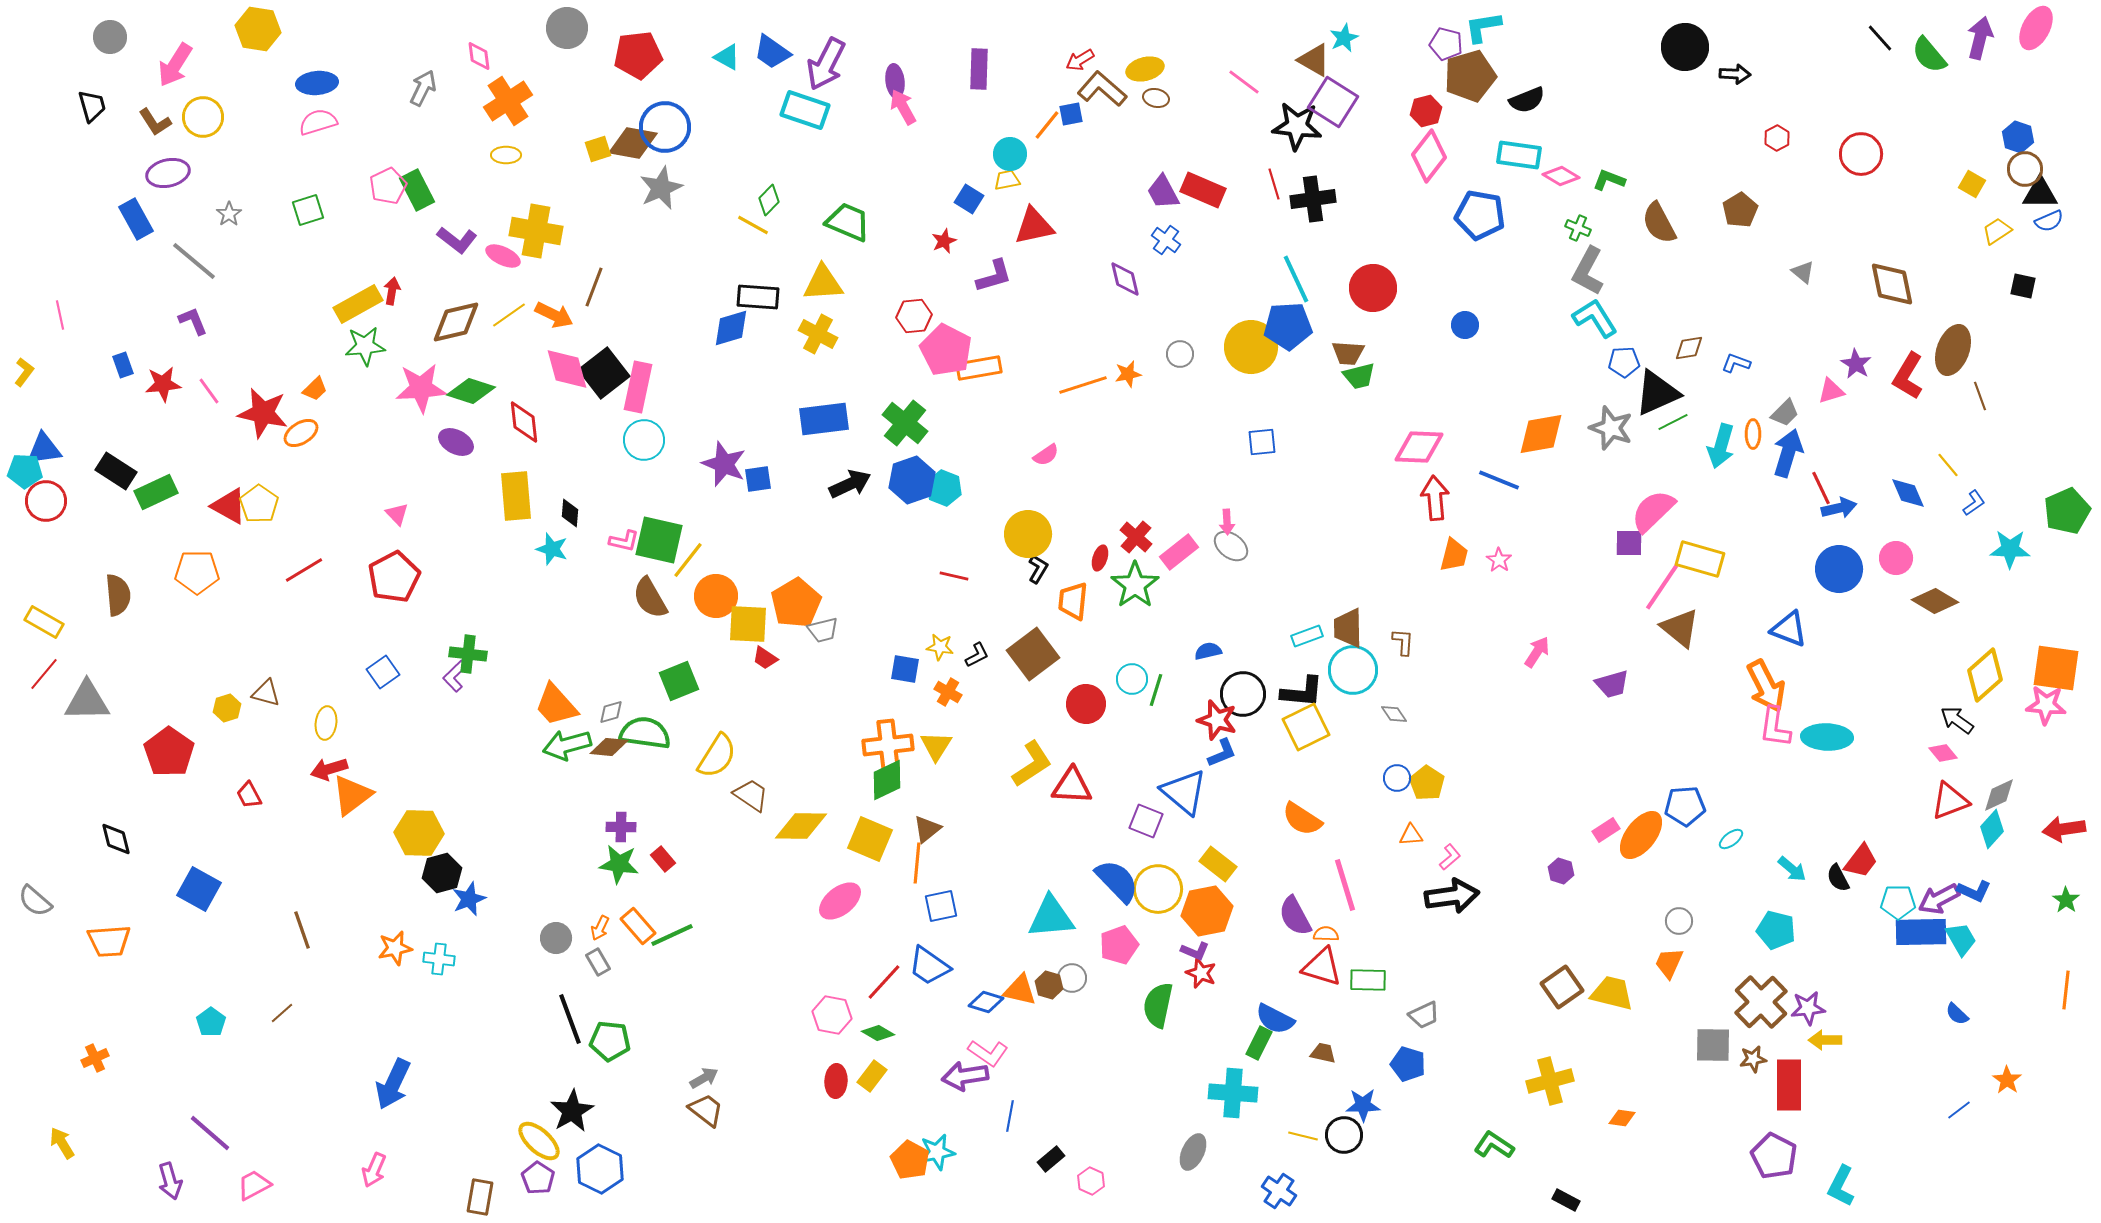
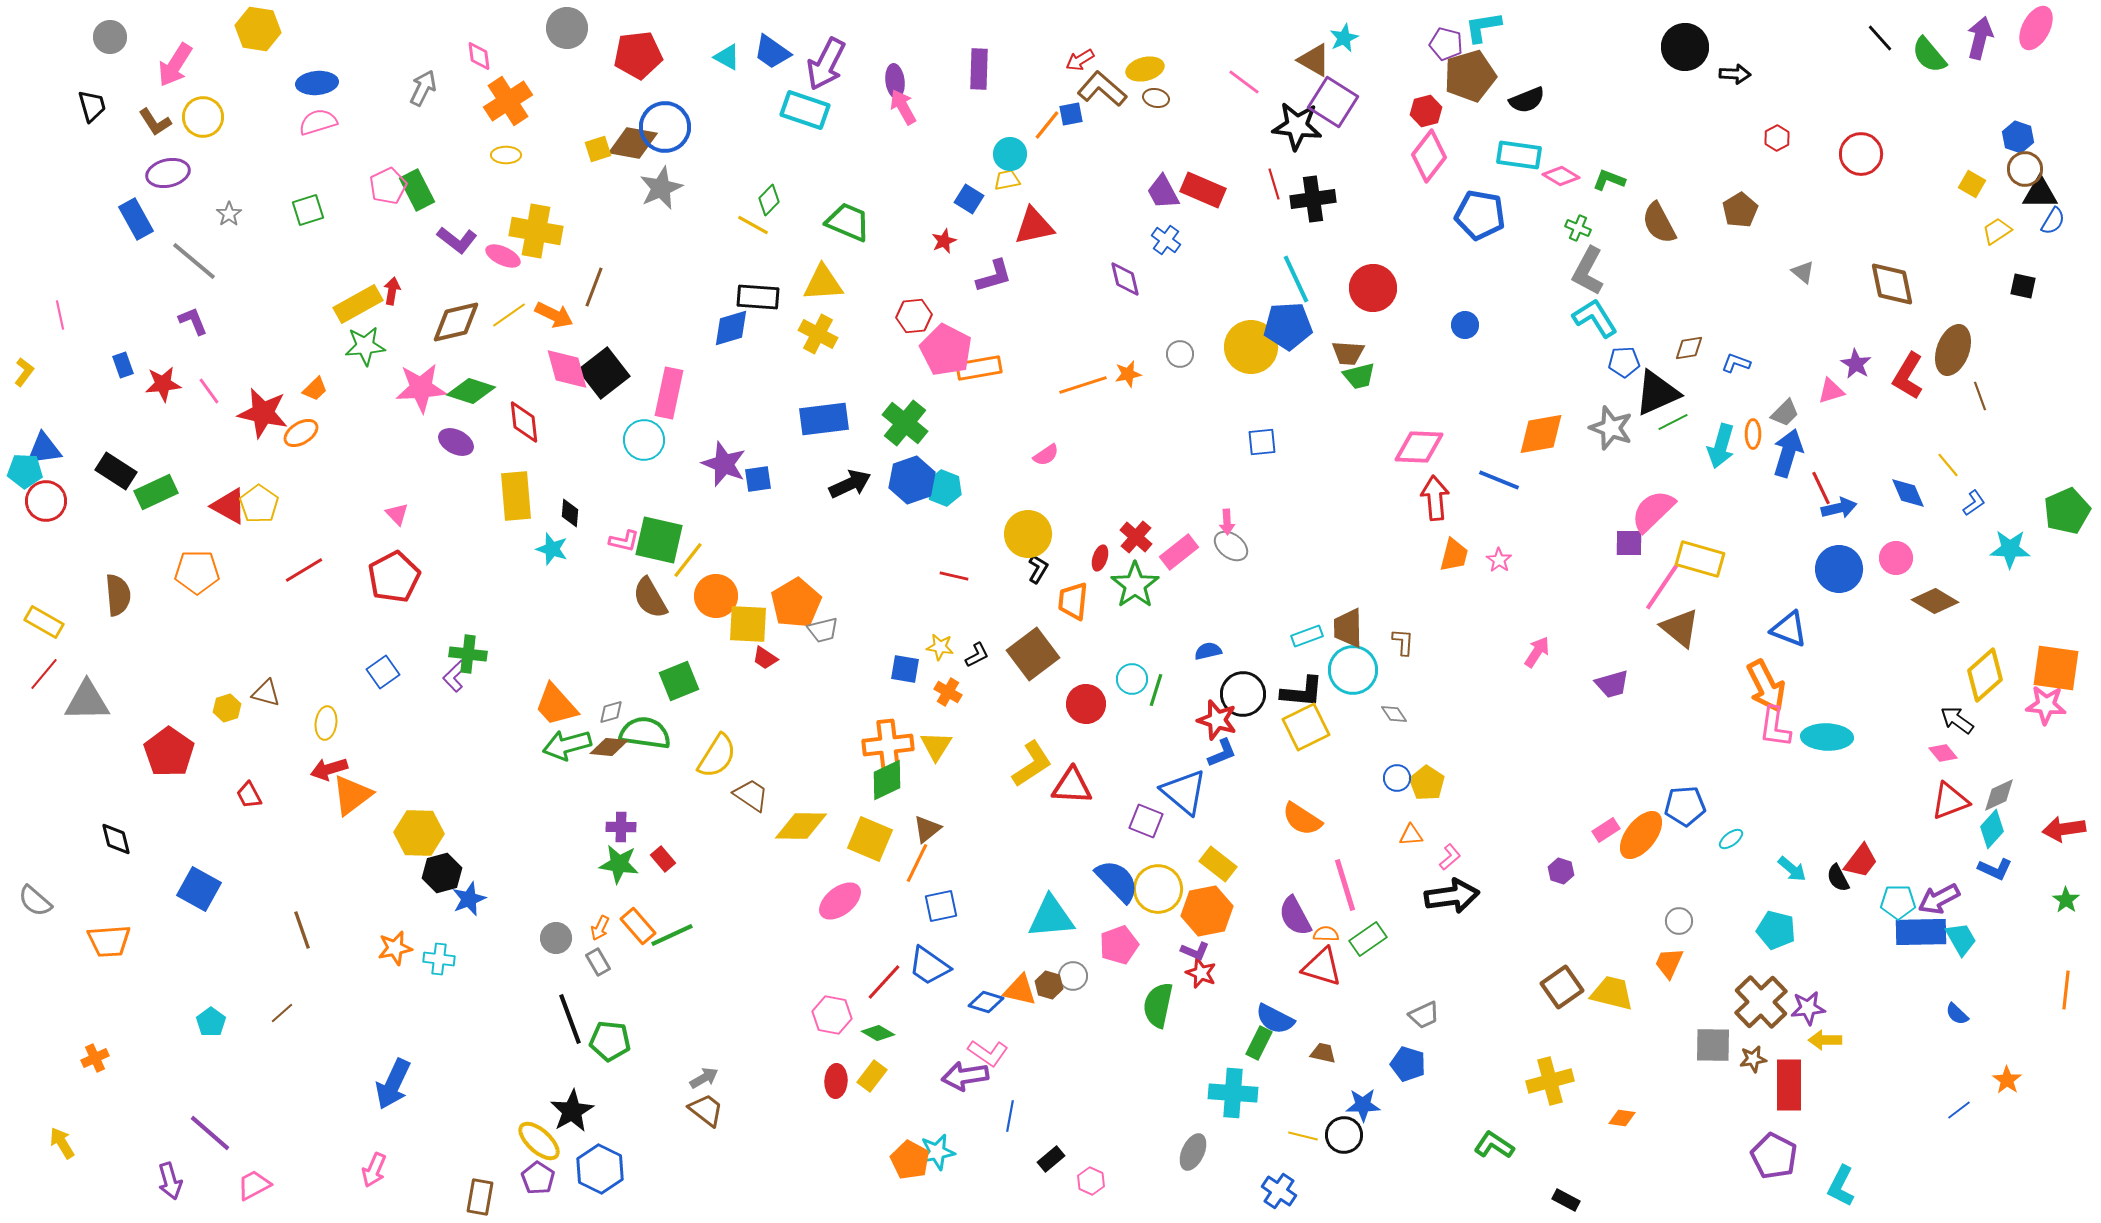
blue semicircle at (2049, 221): moved 4 px right; rotated 36 degrees counterclockwise
pink rectangle at (638, 387): moved 31 px right, 6 px down
orange line at (917, 863): rotated 21 degrees clockwise
blue L-shape at (1974, 891): moved 21 px right, 22 px up
gray circle at (1072, 978): moved 1 px right, 2 px up
green rectangle at (1368, 980): moved 41 px up; rotated 36 degrees counterclockwise
